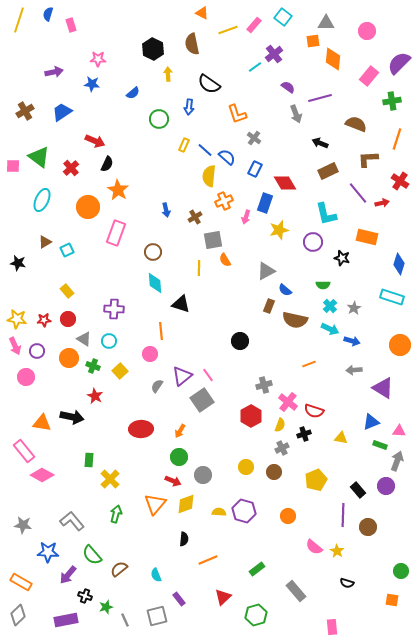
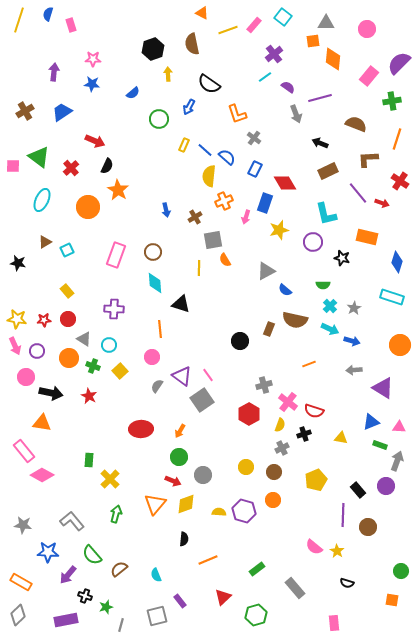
pink circle at (367, 31): moved 2 px up
black hexagon at (153, 49): rotated 15 degrees clockwise
pink star at (98, 59): moved 5 px left
cyan line at (255, 67): moved 10 px right, 10 px down
purple arrow at (54, 72): rotated 72 degrees counterclockwise
blue arrow at (189, 107): rotated 21 degrees clockwise
black semicircle at (107, 164): moved 2 px down
red arrow at (382, 203): rotated 32 degrees clockwise
pink rectangle at (116, 233): moved 22 px down
blue diamond at (399, 264): moved 2 px left, 2 px up
brown rectangle at (269, 306): moved 23 px down
orange line at (161, 331): moved 1 px left, 2 px up
cyan circle at (109, 341): moved 4 px down
pink circle at (150, 354): moved 2 px right, 3 px down
purple triangle at (182, 376): rotated 45 degrees counterclockwise
red star at (95, 396): moved 6 px left
red hexagon at (251, 416): moved 2 px left, 2 px up
black arrow at (72, 417): moved 21 px left, 24 px up
pink triangle at (399, 431): moved 4 px up
orange circle at (288, 516): moved 15 px left, 16 px up
gray rectangle at (296, 591): moved 1 px left, 3 px up
purple rectangle at (179, 599): moved 1 px right, 2 px down
gray line at (125, 620): moved 4 px left, 5 px down; rotated 40 degrees clockwise
pink rectangle at (332, 627): moved 2 px right, 4 px up
